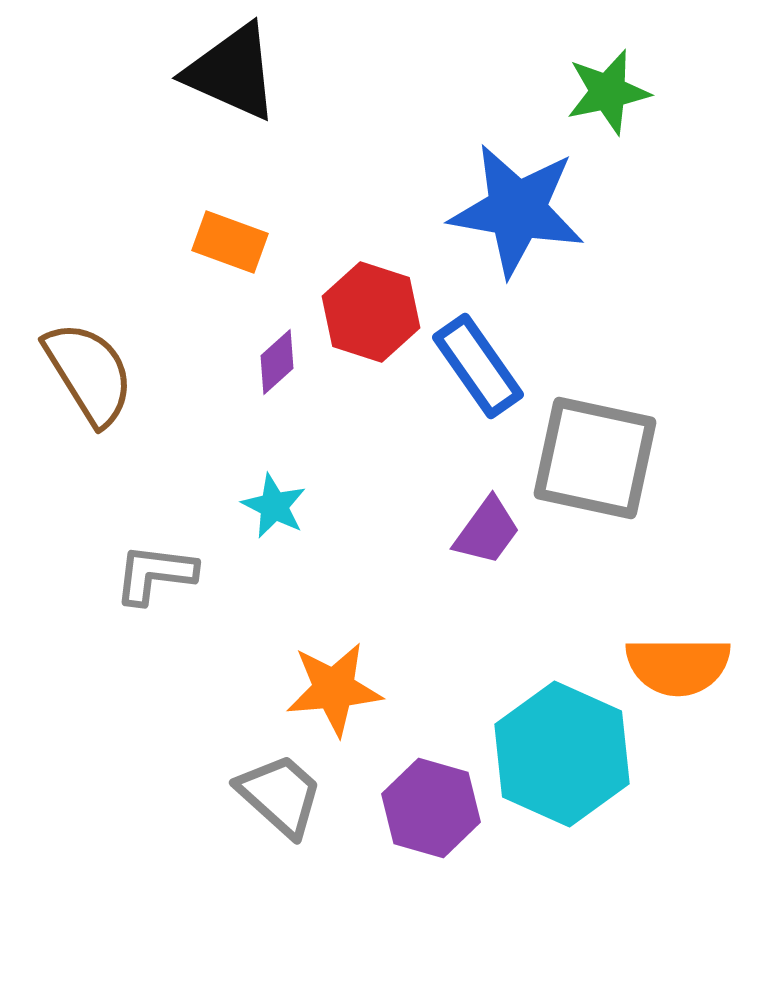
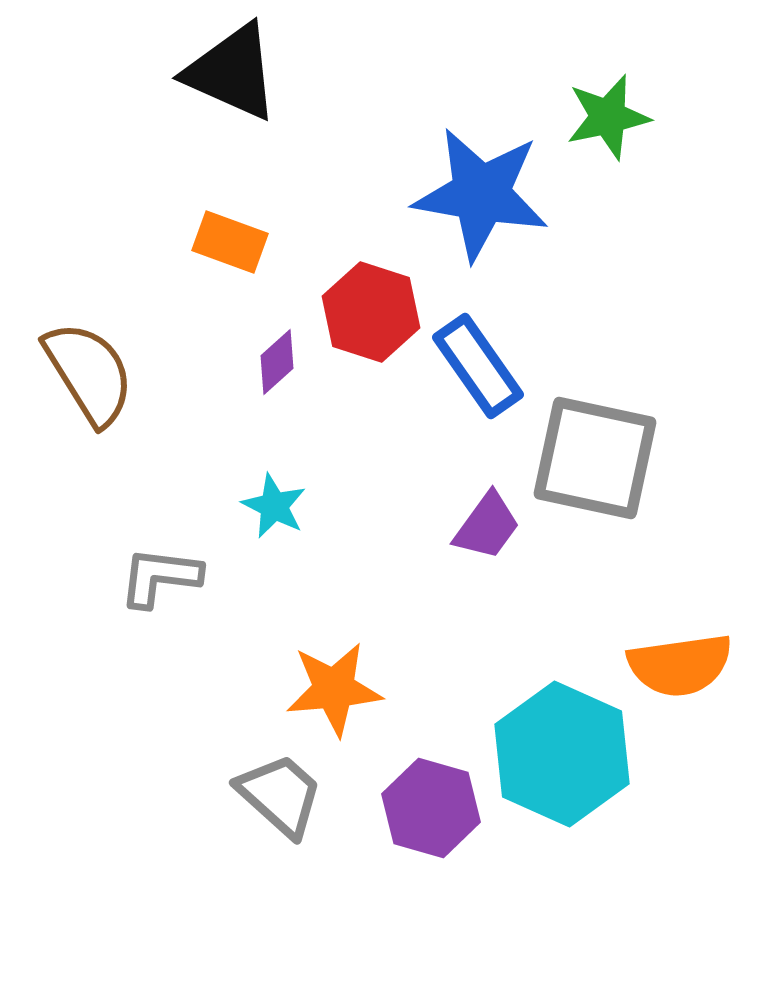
green star: moved 25 px down
blue star: moved 36 px left, 16 px up
purple trapezoid: moved 5 px up
gray L-shape: moved 5 px right, 3 px down
orange semicircle: moved 2 px right, 1 px up; rotated 8 degrees counterclockwise
